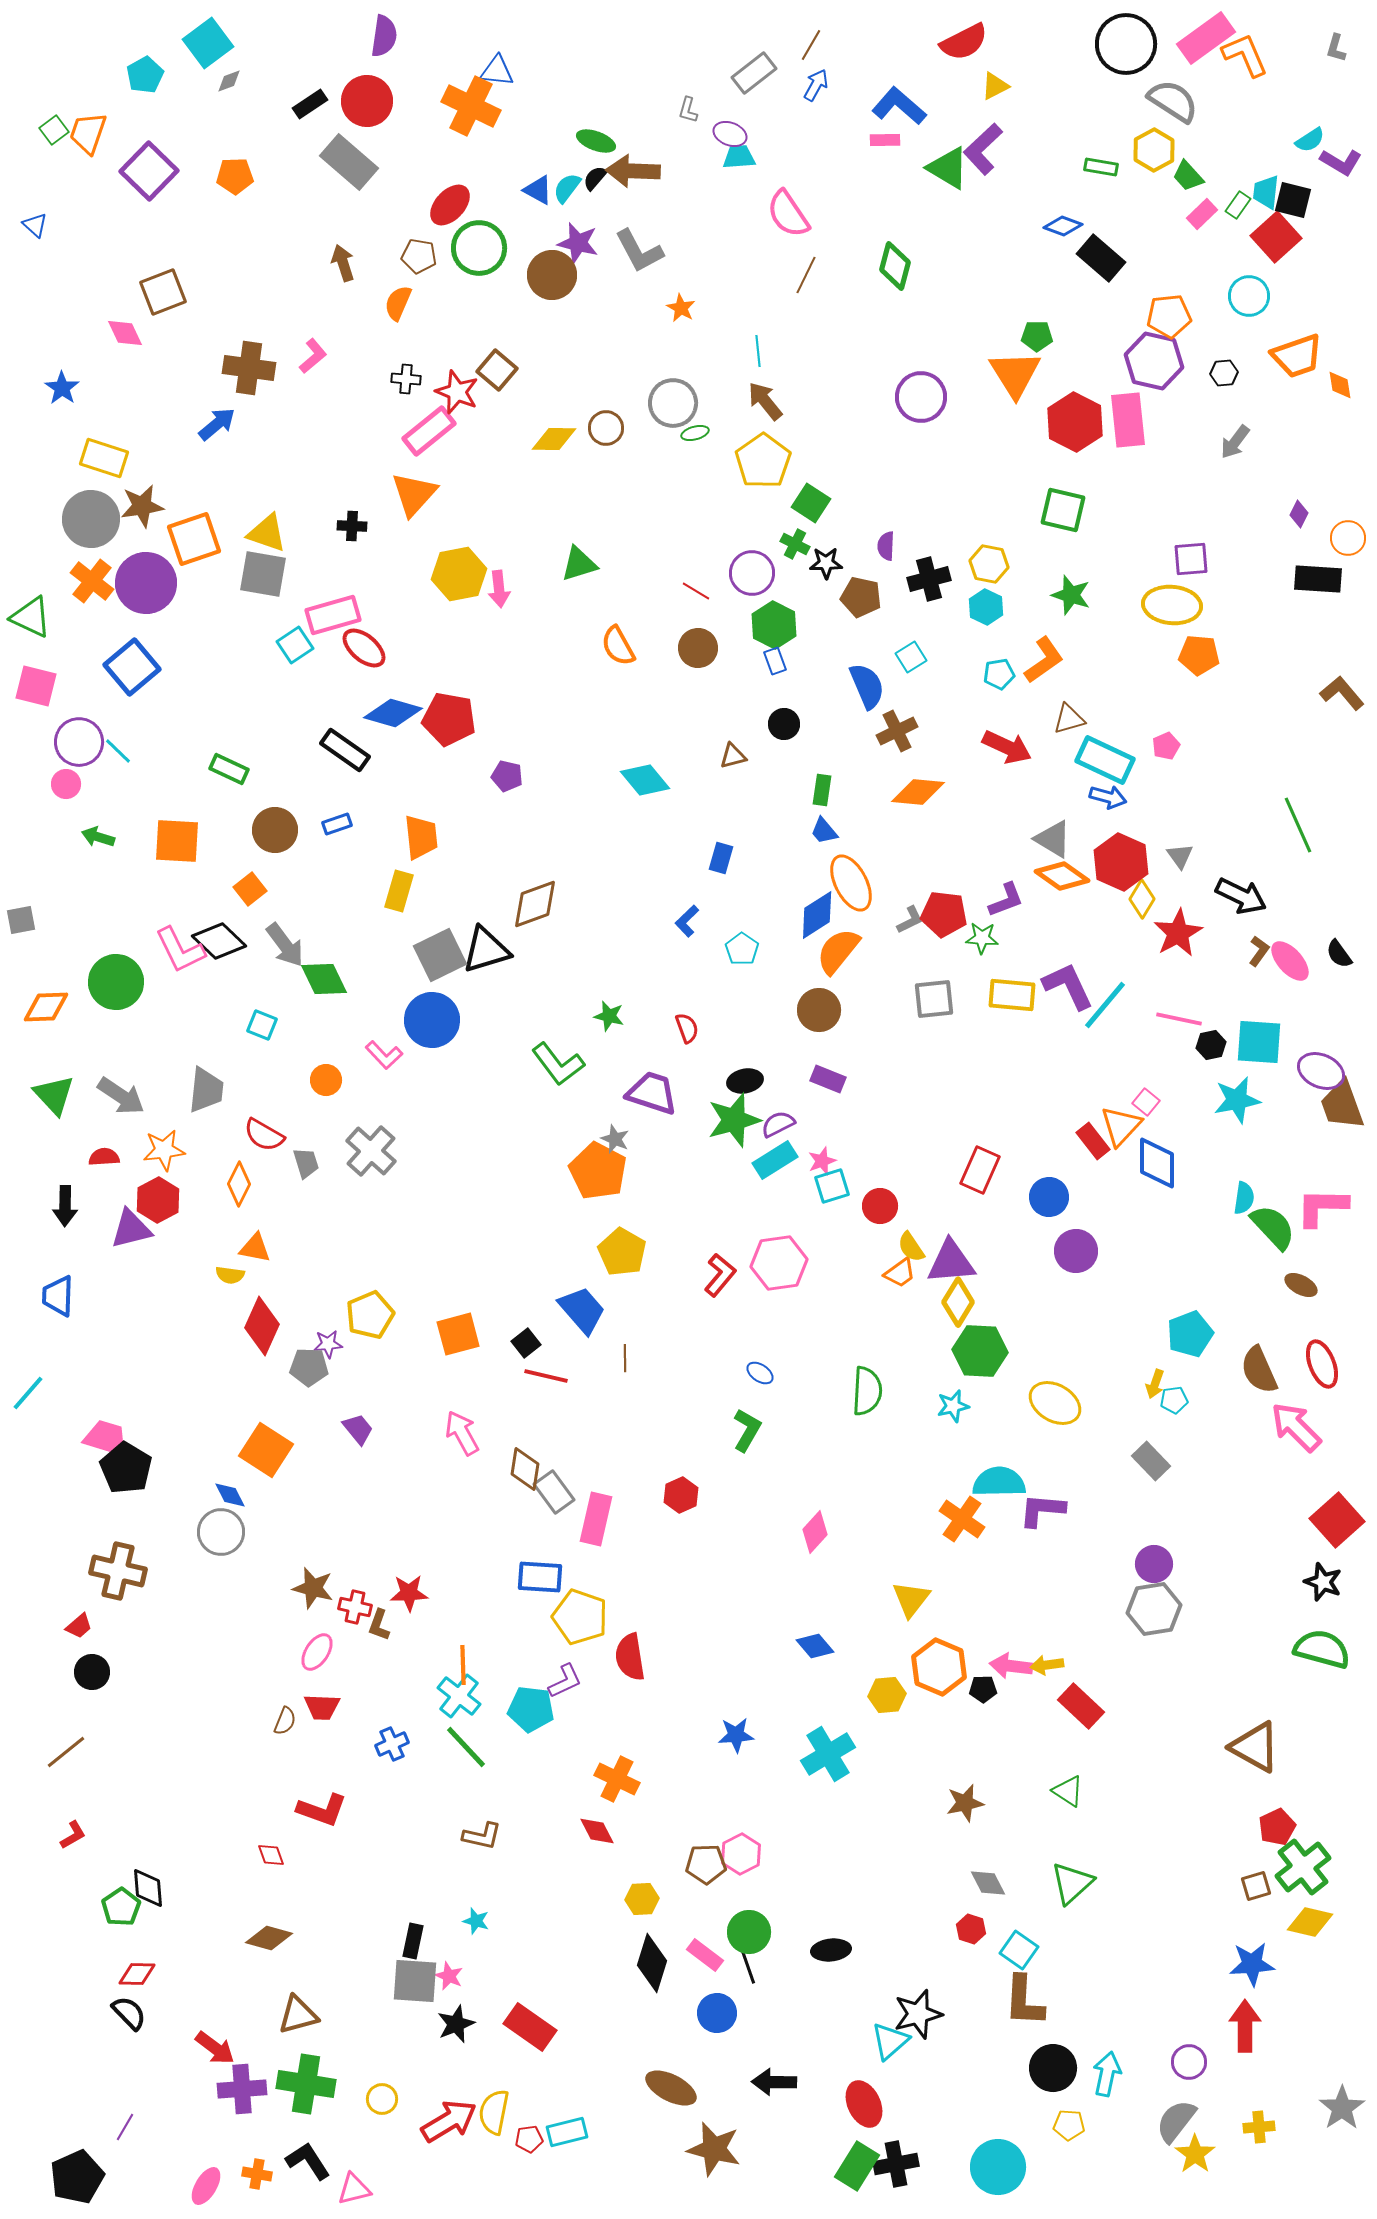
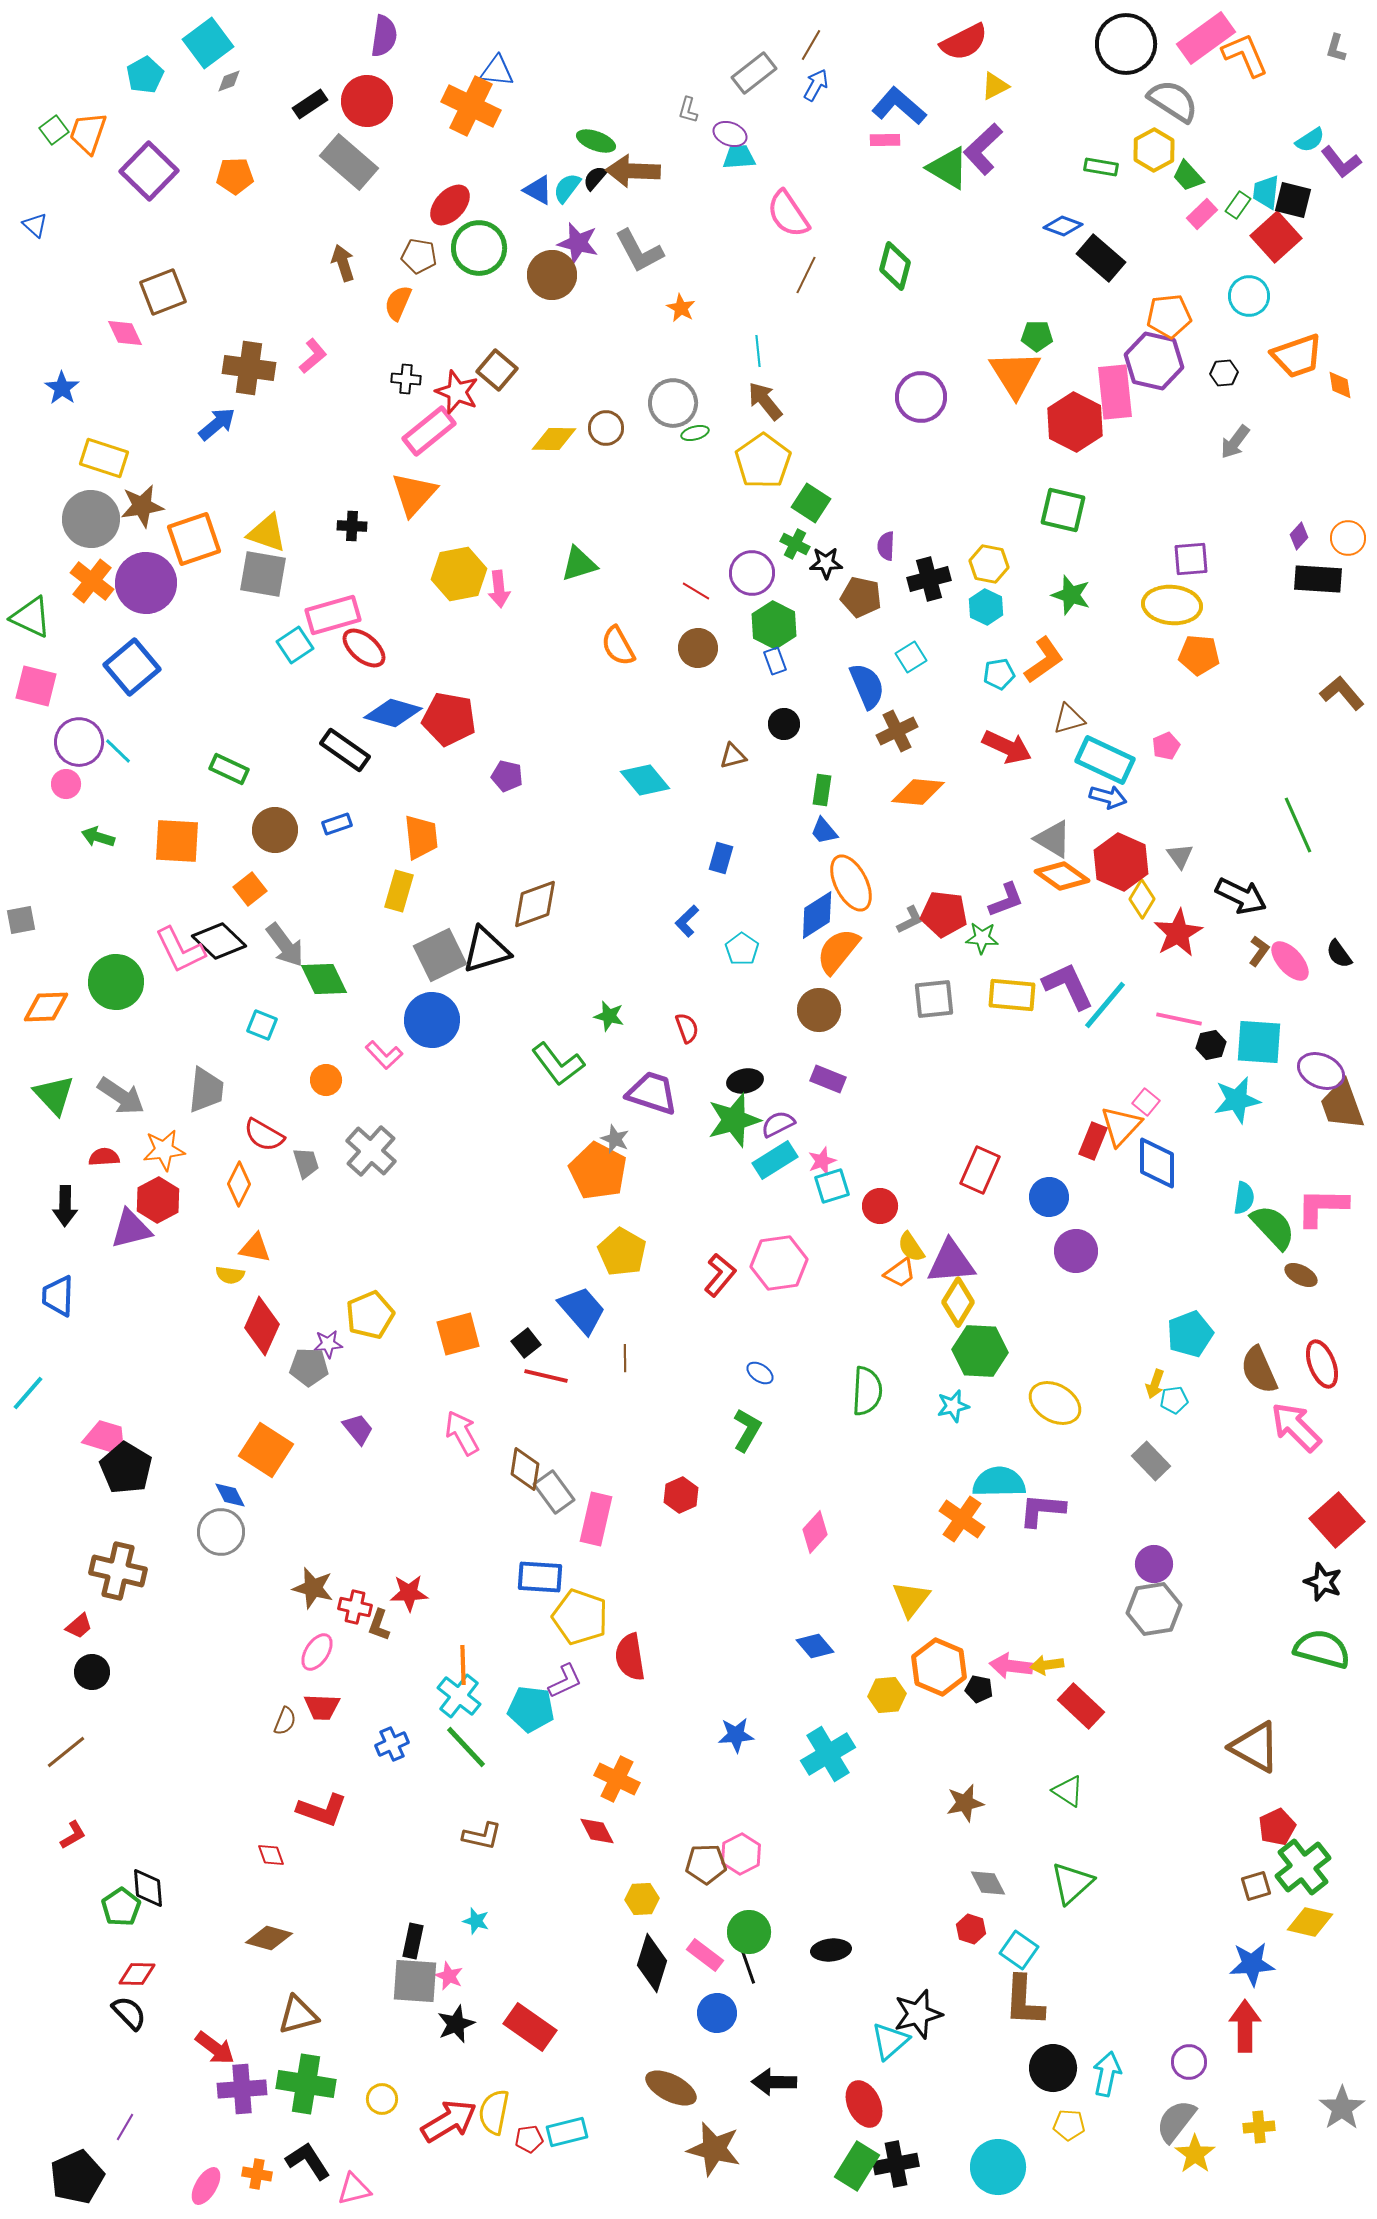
purple L-shape at (1341, 162): rotated 21 degrees clockwise
pink rectangle at (1128, 420): moved 13 px left, 28 px up
purple diamond at (1299, 514): moved 22 px down; rotated 16 degrees clockwise
red rectangle at (1093, 1141): rotated 60 degrees clockwise
brown ellipse at (1301, 1285): moved 10 px up
black pentagon at (983, 1689): moved 4 px left; rotated 12 degrees clockwise
